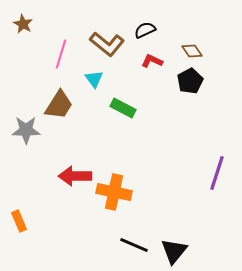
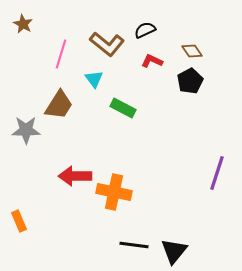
black line: rotated 16 degrees counterclockwise
